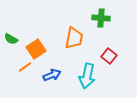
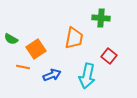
orange line: moved 2 px left; rotated 48 degrees clockwise
